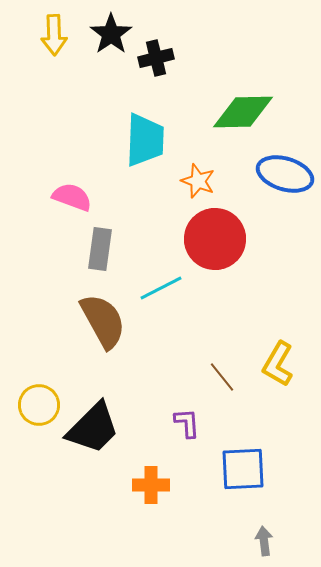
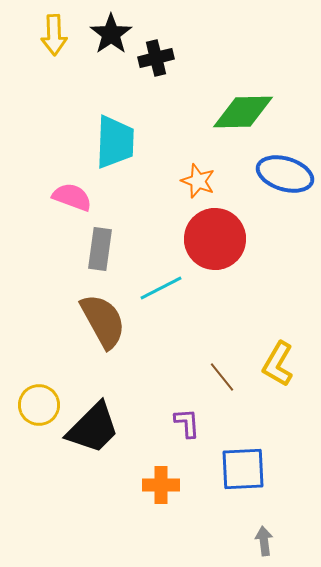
cyan trapezoid: moved 30 px left, 2 px down
orange cross: moved 10 px right
